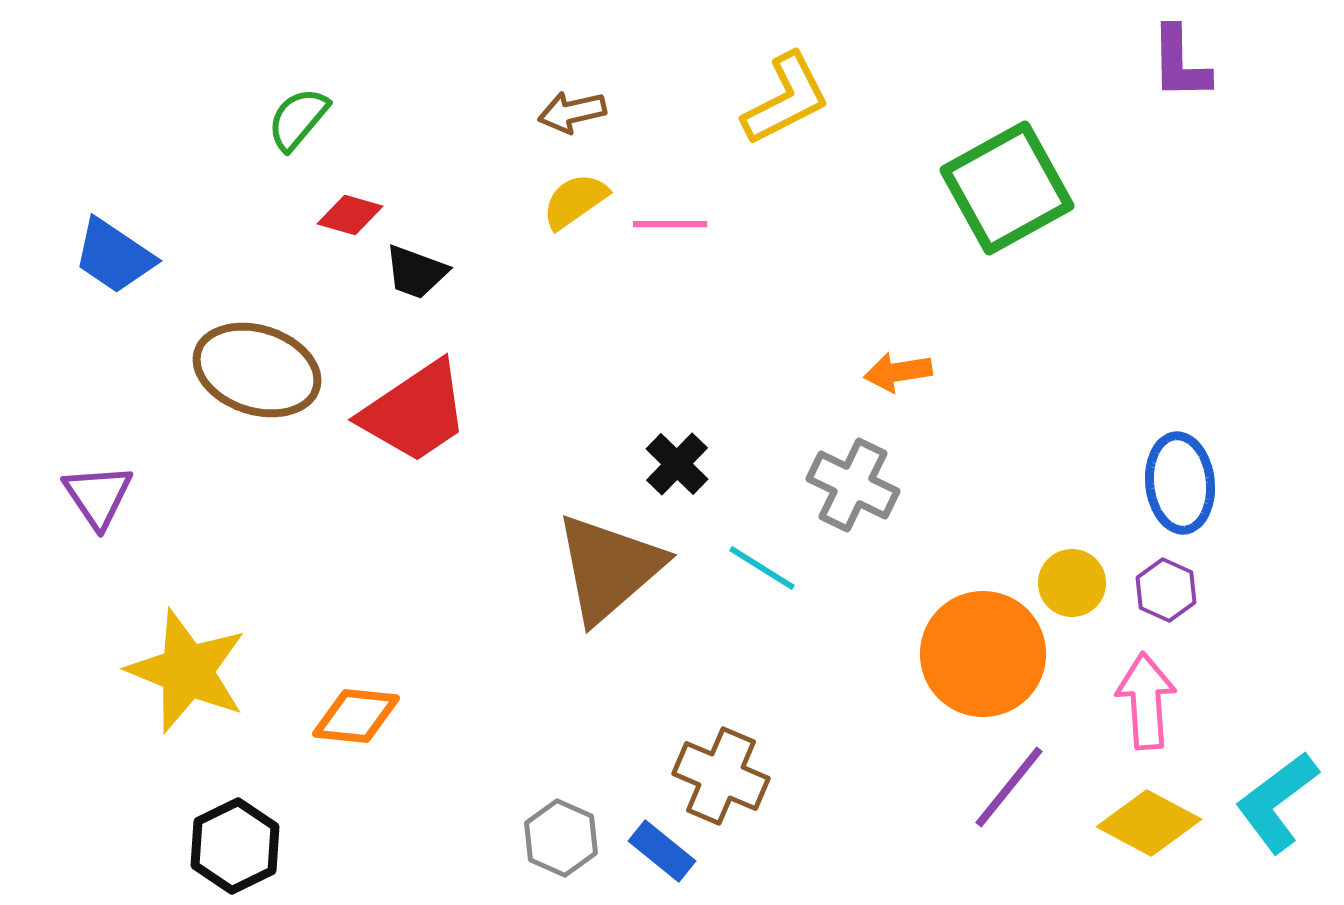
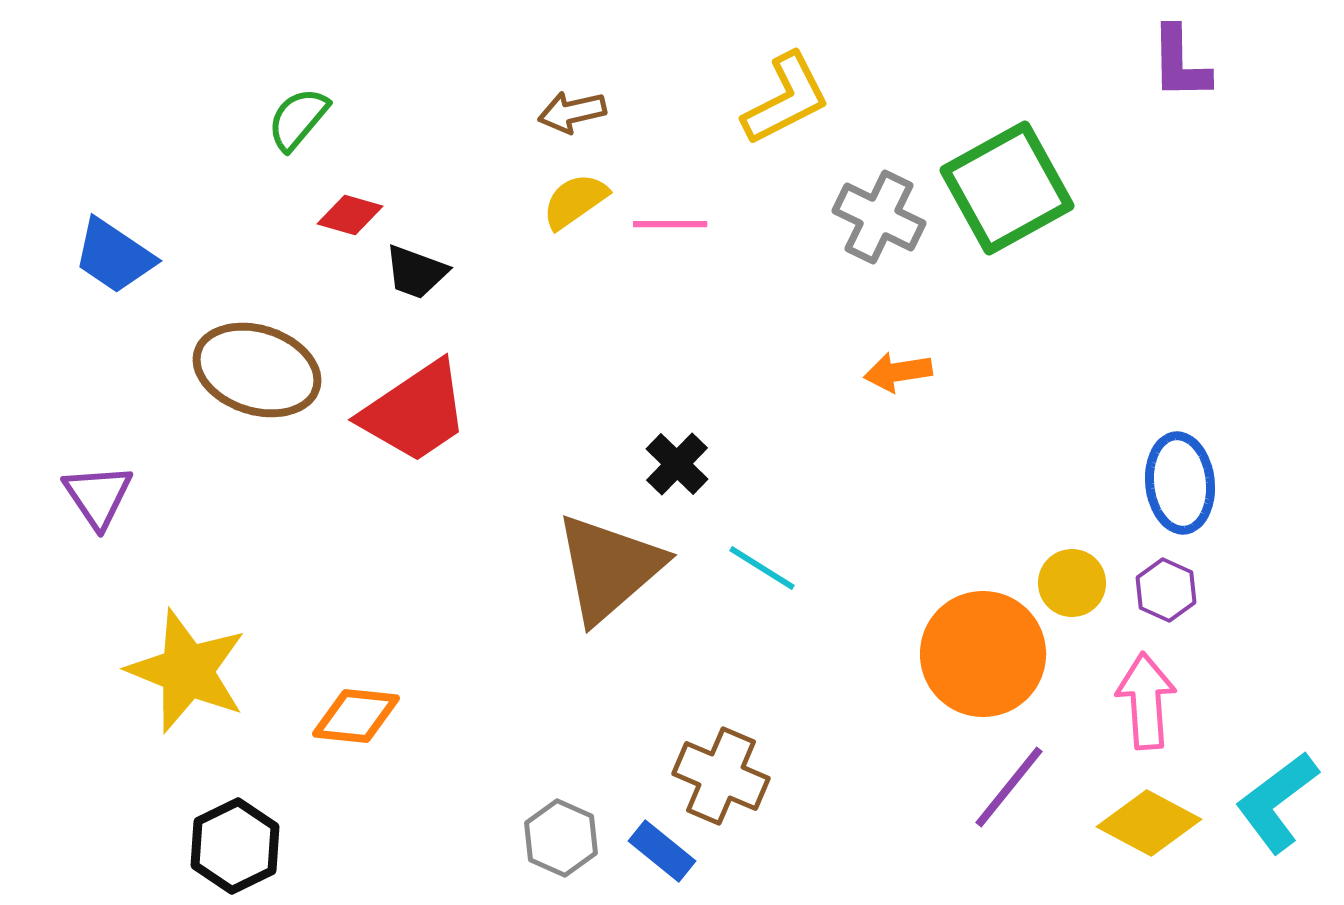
gray cross: moved 26 px right, 268 px up
